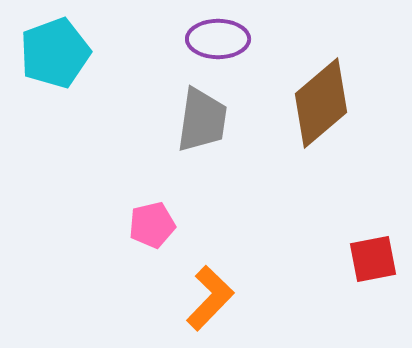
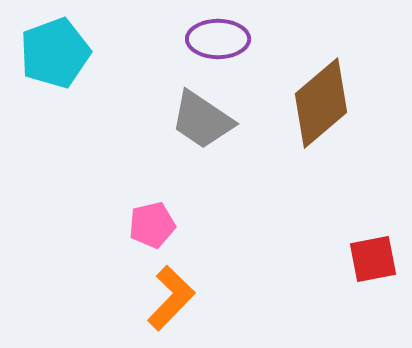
gray trapezoid: rotated 116 degrees clockwise
orange L-shape: moved 39 px left
